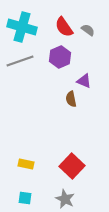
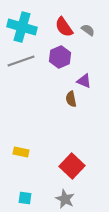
gray line: moved 1 px right
yellow rectangle: moved 5 px left, 12 px up
